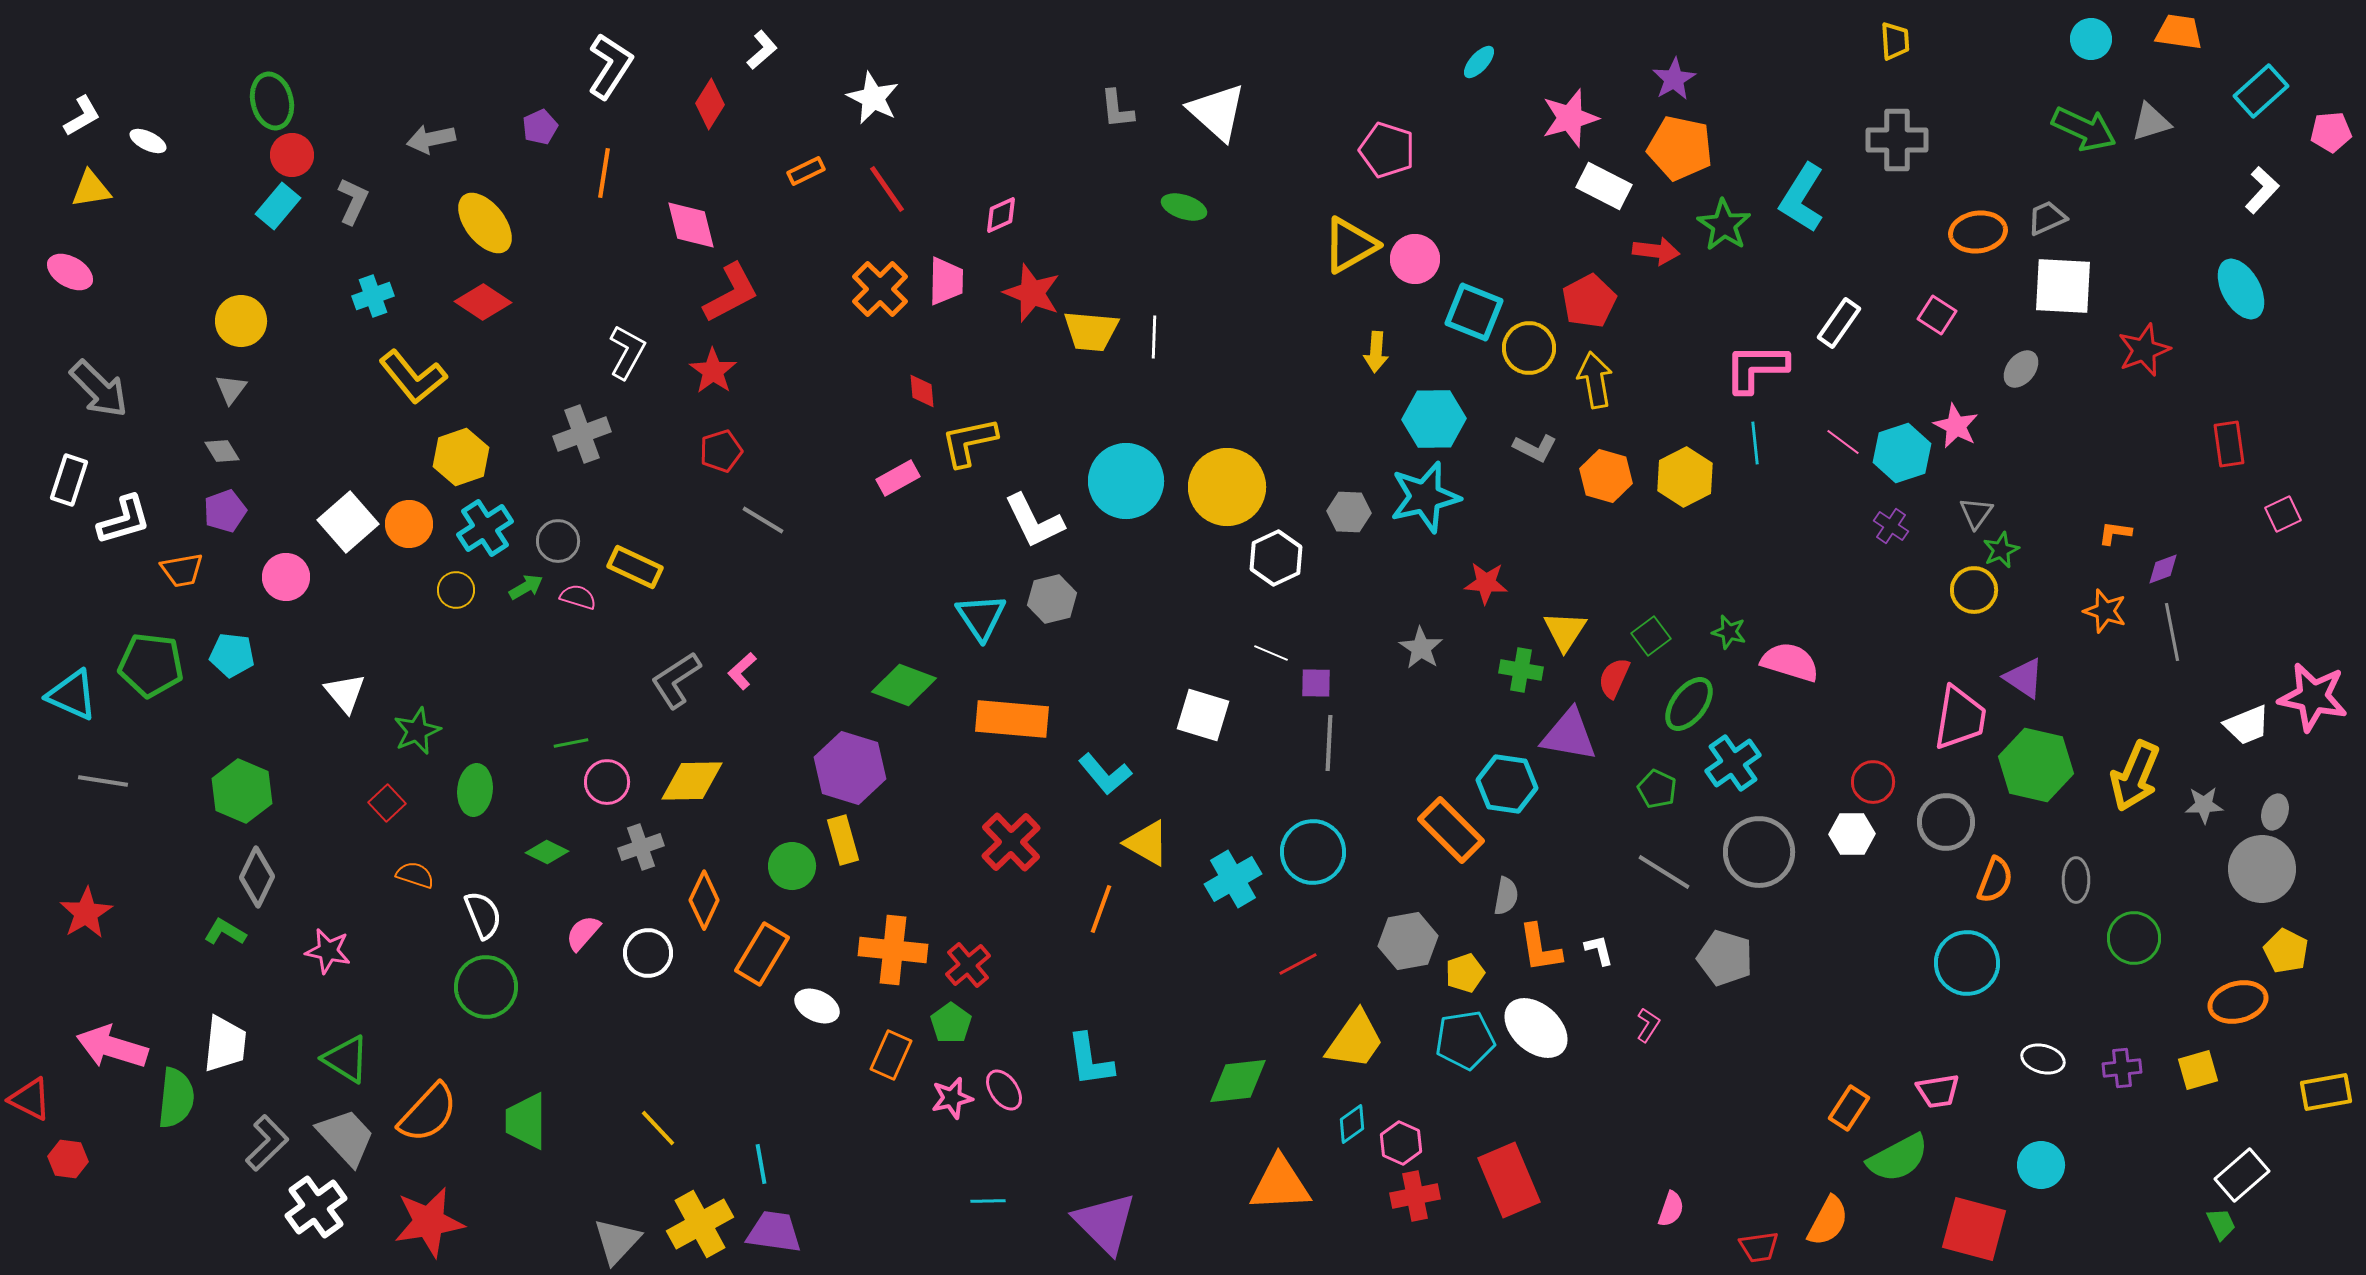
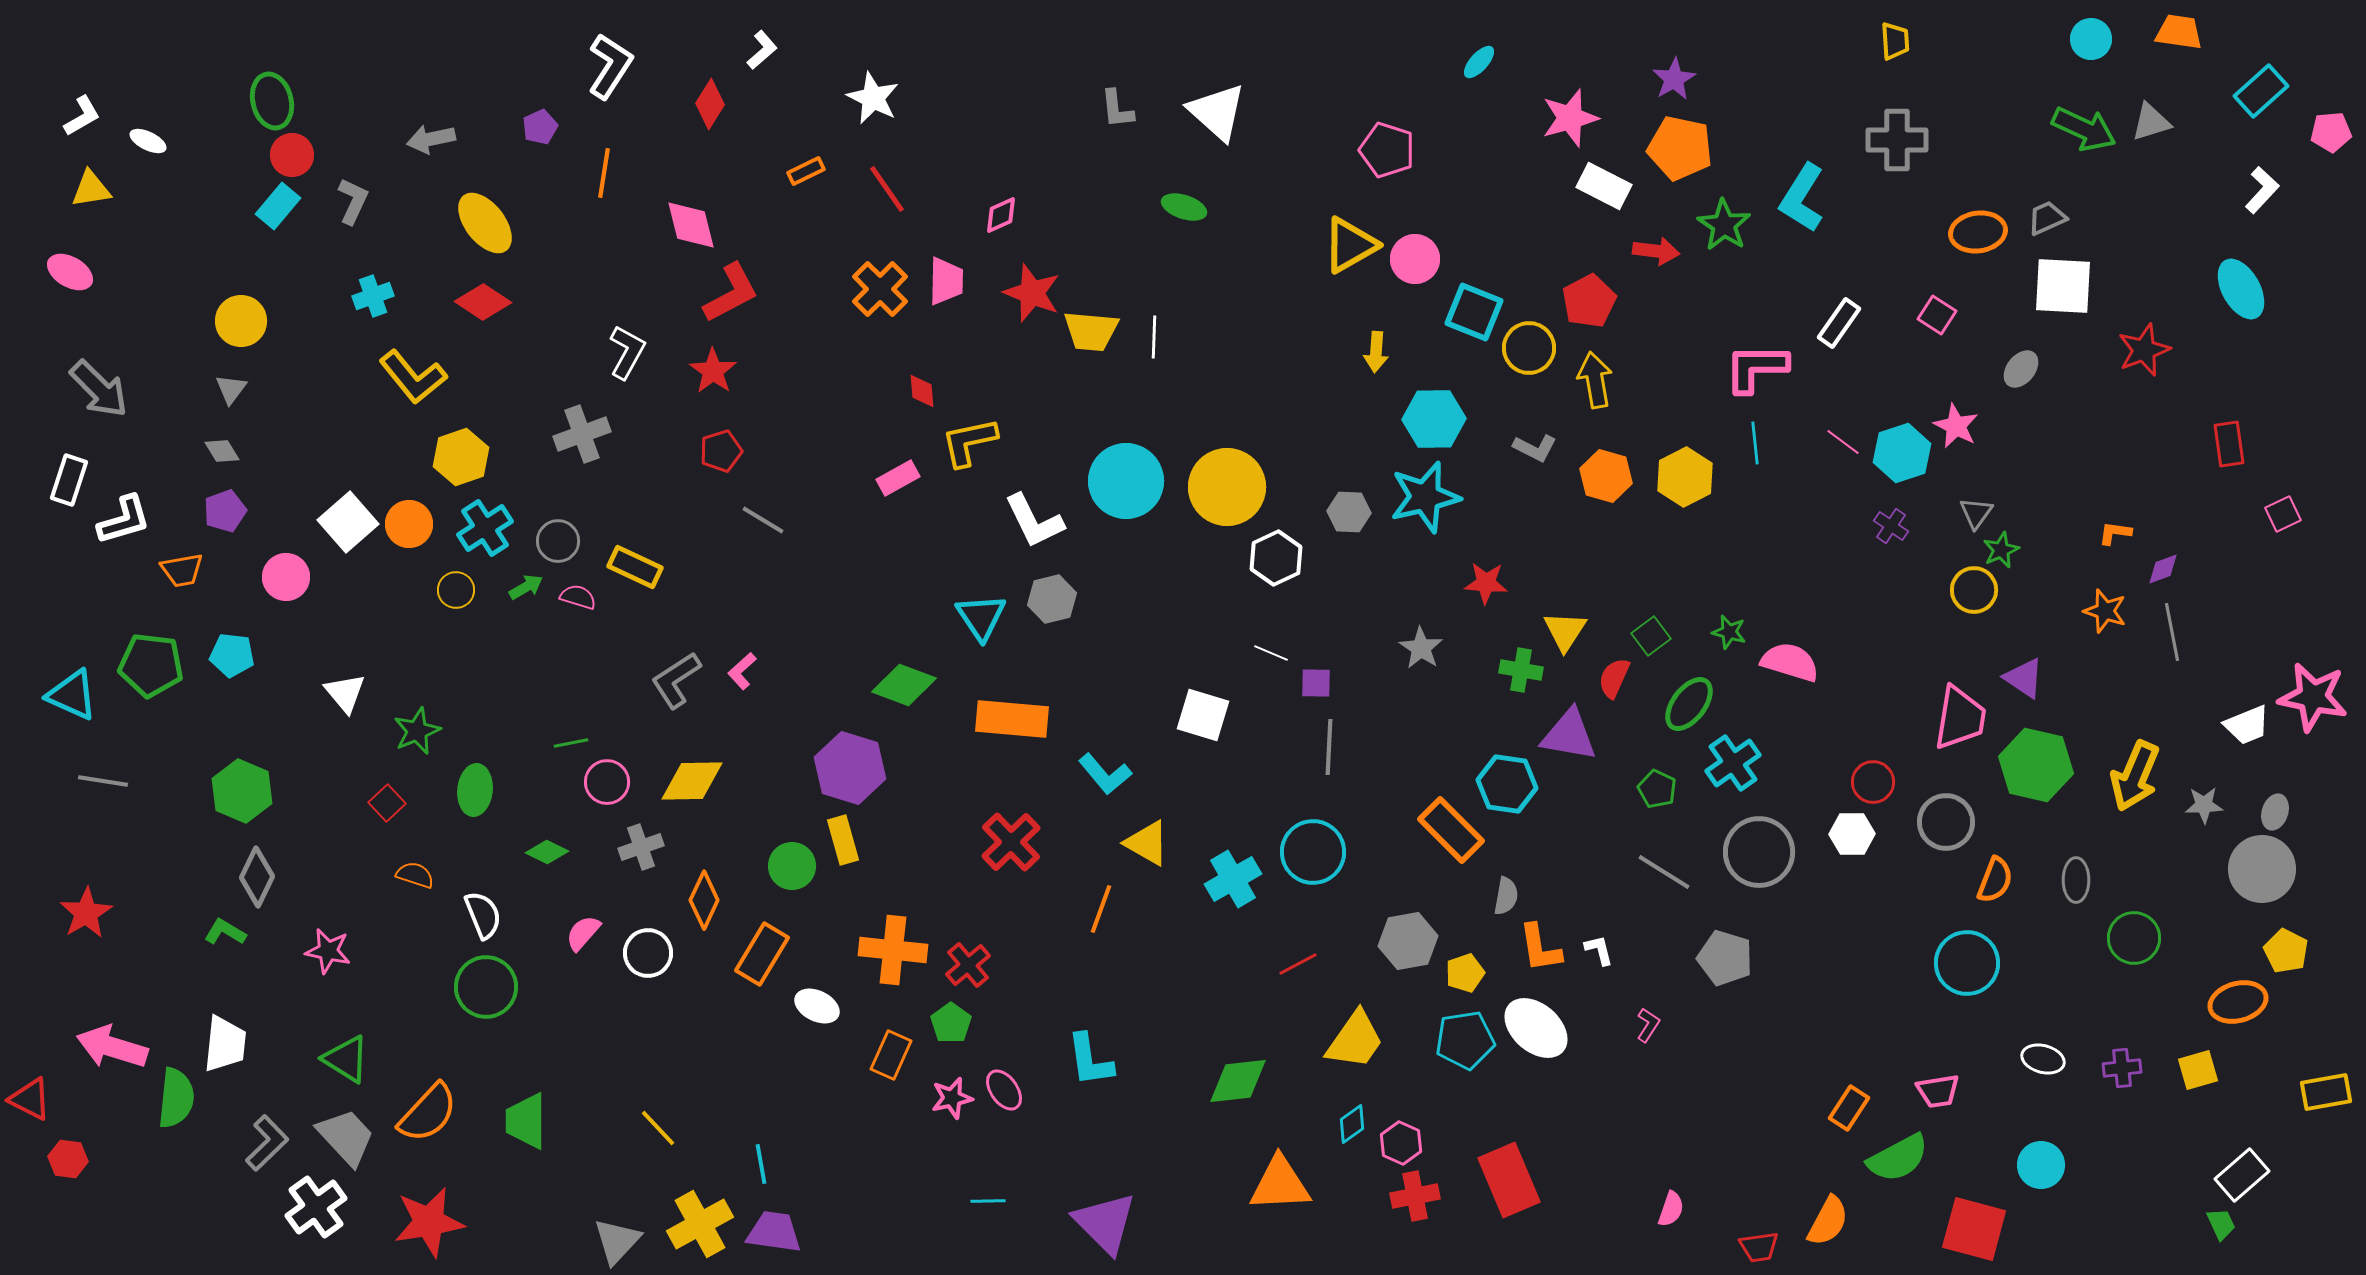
gray line at (1329, 743): moved 4 px down
